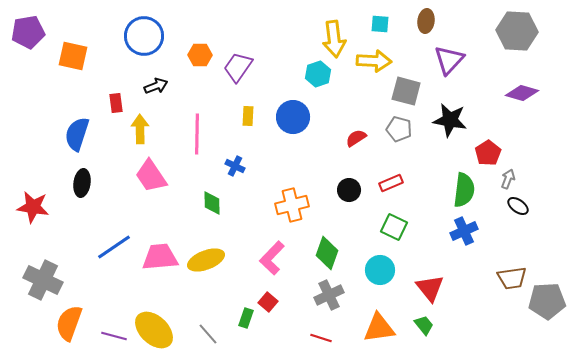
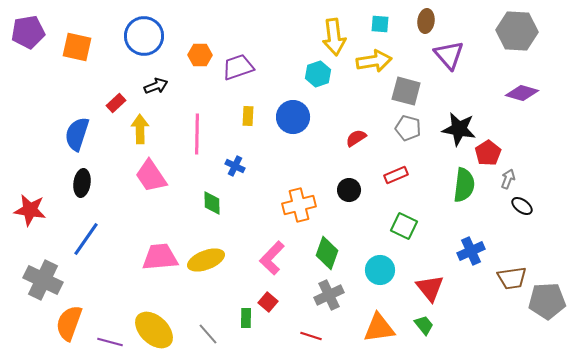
yellow arrow at (334, 39): moved 2 px up
orange square at (73, 56): moved 4 px right, 9 px up
purple triangle at (449, 60): moved 5 px up; rotated 24 degrees counterclockwise
yellow arrow at (374, 61): rotated 12 degrees counterclockwise
purple trapezoid at (238, 67): rotated 36 degrees clockwise
red rectangle at (116, 103): rotated 54 degrees clockwise
black star at (450, 120): moved 9 px right, 9 px down
gray pentagon at (399, 129): moved 9 px right, 1 px up
red rectangle at (391, 183): moved 5 px right, 8 px up
green semicircle at (464, 190): moved 5 px up
orange cross at (292, 205): moved 7 px right
black ellipse at (518, 206): moved 4 px right
red star at (33, 207): moved 3 px left, 3 px down
green square at (394, 227): moved 10 px right, 1 px up
blue cross at (464, 231): moved 7 px right, 20 px down
blue line at (114, 247): moved 28 px left, 8 px up; rotated 21 degrees counterclockwise
green rectangle at (246, 318): rotated 18 degrees counterclockwise
purple line at (114, 336): moved 4 px left, 6 px down
red line at (321, 338): moved 10 px left, 2 px up
